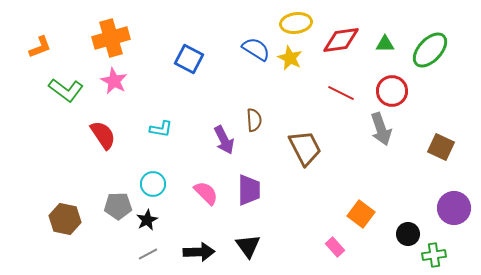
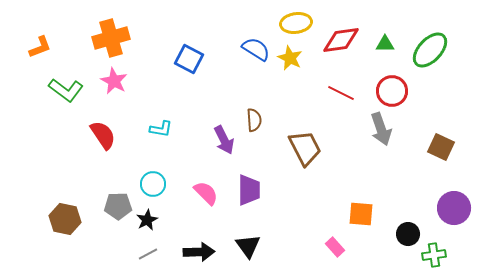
orange square: rotated 32 degrees counterclockwise
